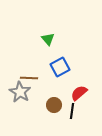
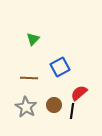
green triangle: moved 15 px left; rotated 24 degrees clockwise
gray star: moved 6 px right, 15 px down
